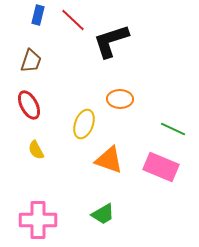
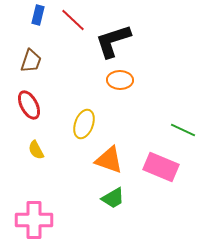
black L-shape: moved 2 px right
orange ellipse: moved 19 px up
green line: moved 10 px right, 1 px down
green trapezoid: moved 10 px right, 16 px up
pink cross: moved 4 px left
